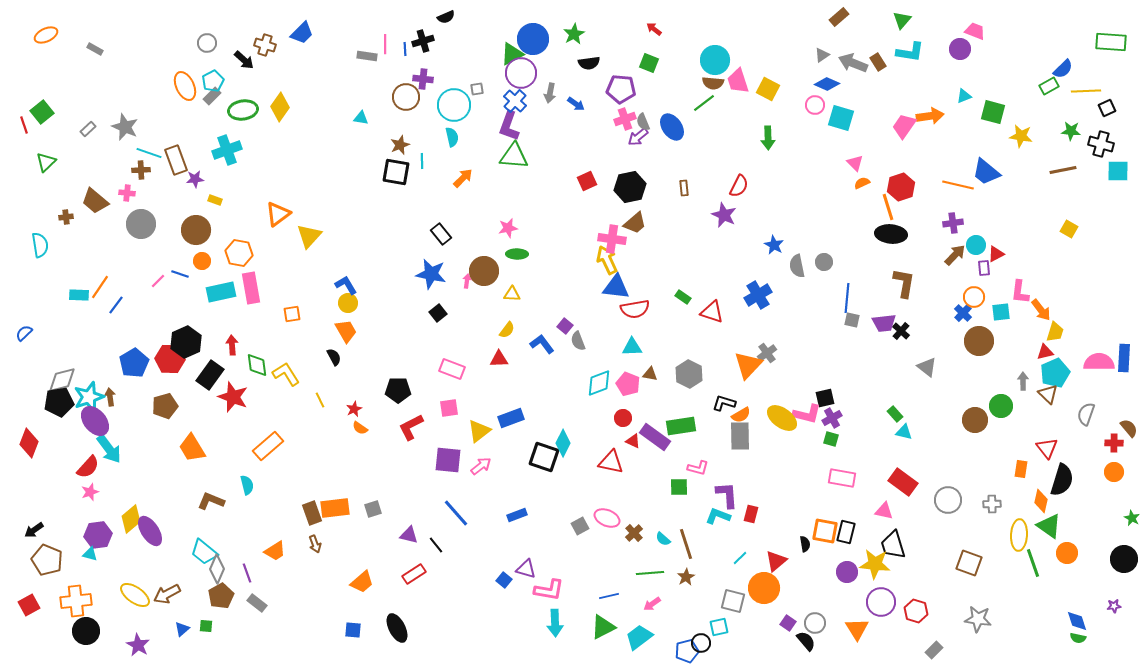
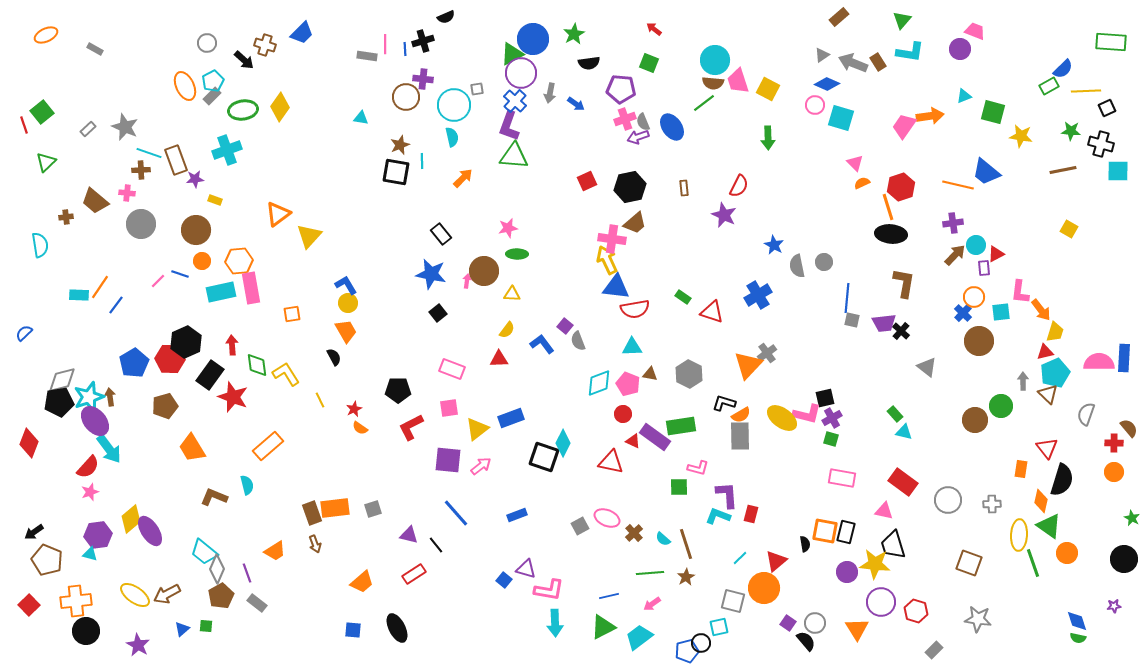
purple arrow at (638, 137): rotated 20 degrees clockwise
orange hexagon at (239, 253): moved 8 px down; rotated 16 degrees counterclockwise
red circle at (623, 418): moved 4 px up
yellow triangle at (479, 431): moved 2 px left, 2 px up
brown L-shape at (211, 501): moved 3 px right, 4 px up
black arrow at (34, 530): moved 2 px down
red square at (29, 605): rotated 15 degrees counterclockwise
